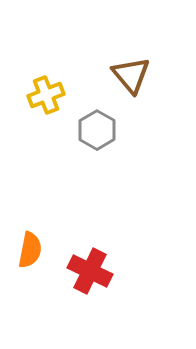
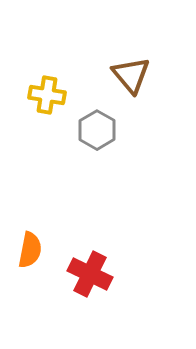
yellow cross: moved 1 px right; rotated 30 degrees clockwise
red cross: moved 3 px down
